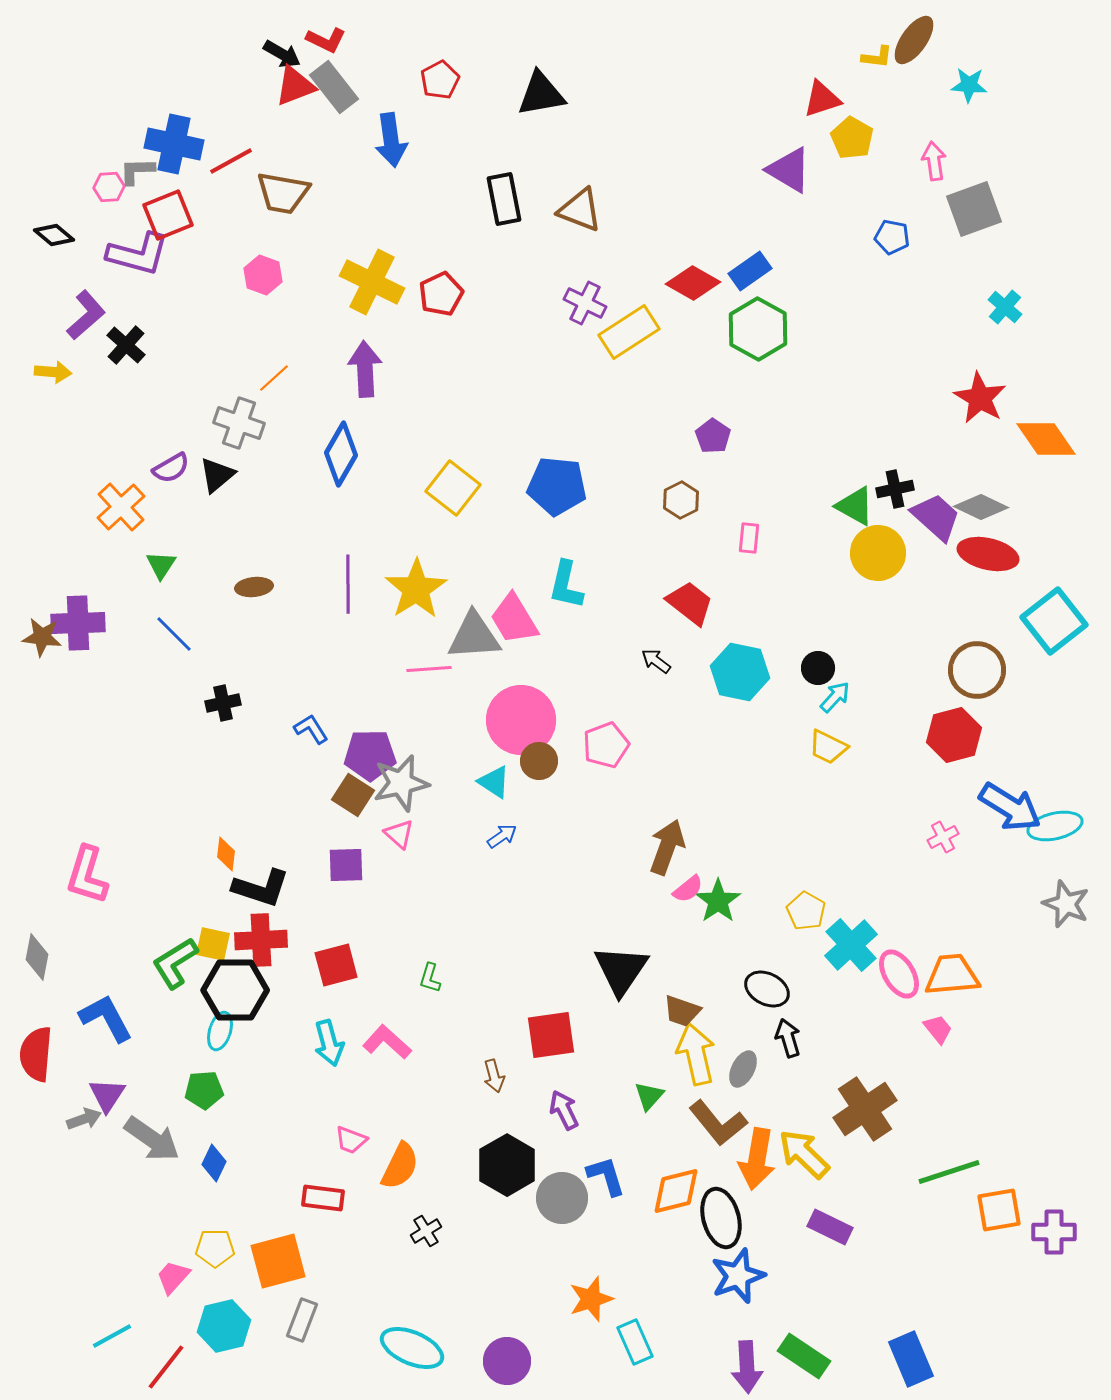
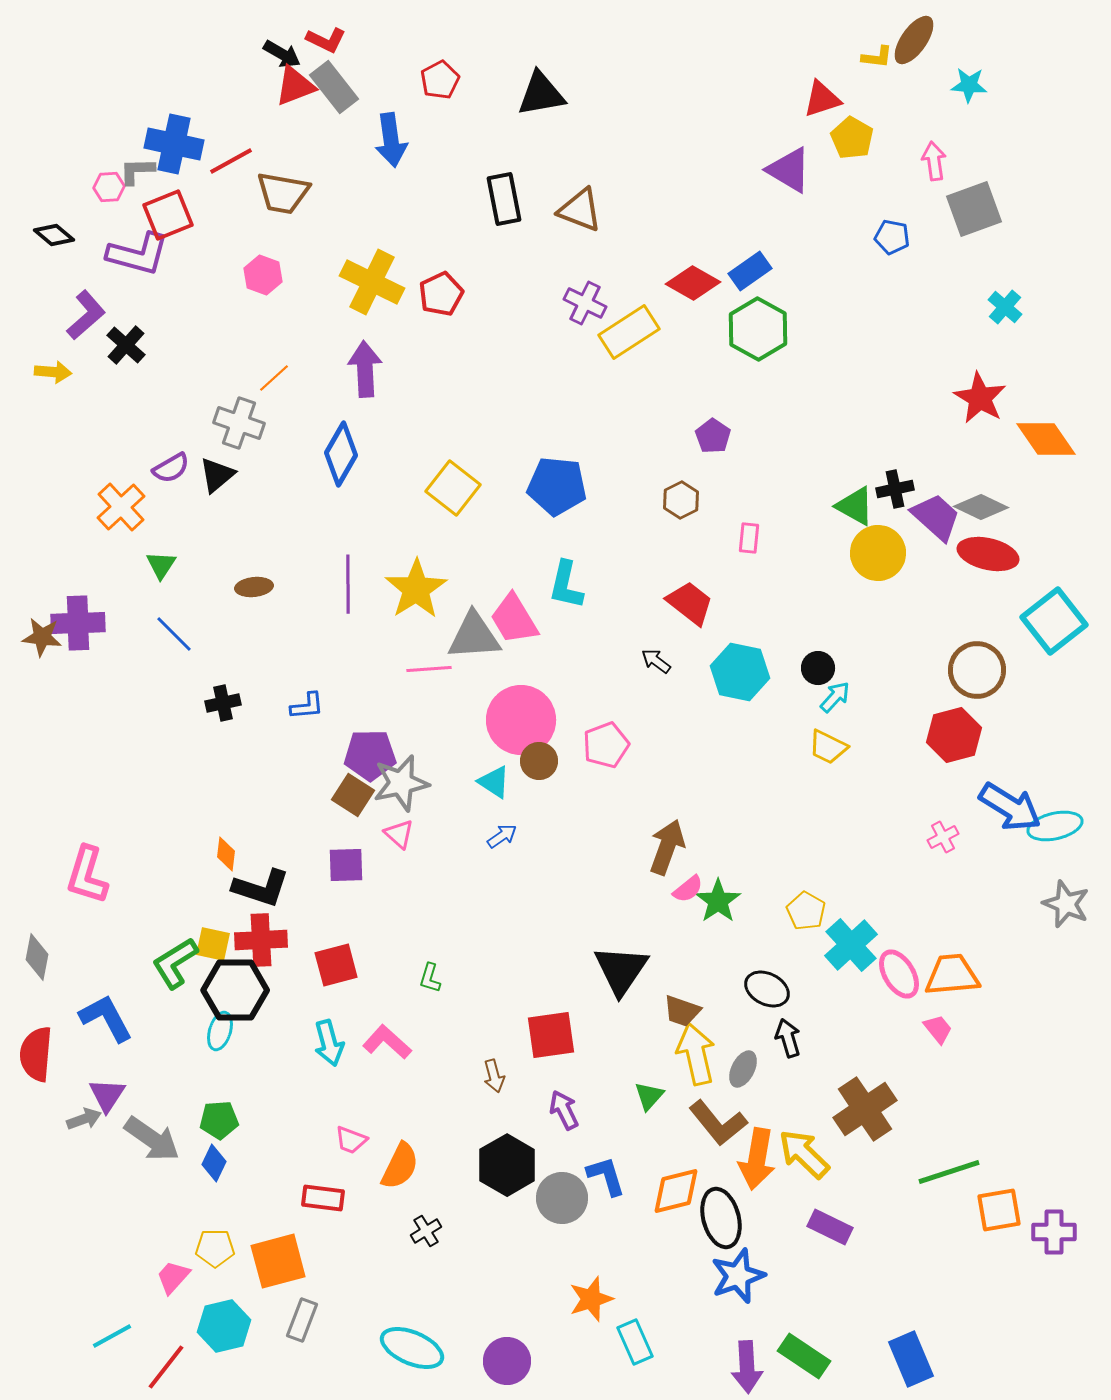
blue L-shape at (311, 729): moved 4 px left, 23 px up; rotated 117 degrees clockwise
green pentagon at (204, 1090): moved 15 px right, 30 px down
